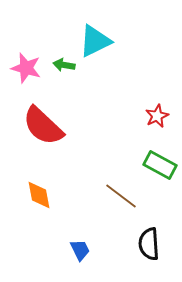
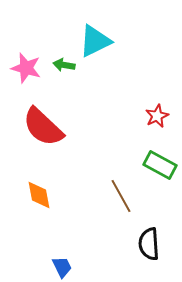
red semicircle: moved 1 px down
brown line: rotated 24 degrees clockwise
blue trapezoid: moved 18 px left, 17 px down
